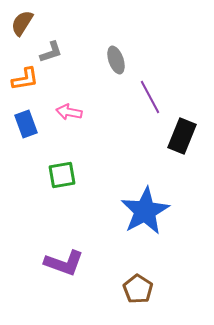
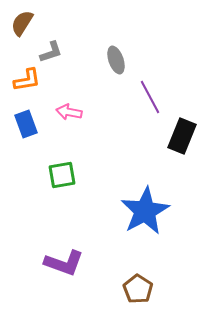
orange L-shape: moved 2 px right, 1 px down
